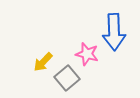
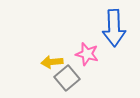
blue arrow: moved 4 px up
yellow arrow: moved 9 px right; rotated 40 degrees clockwise
